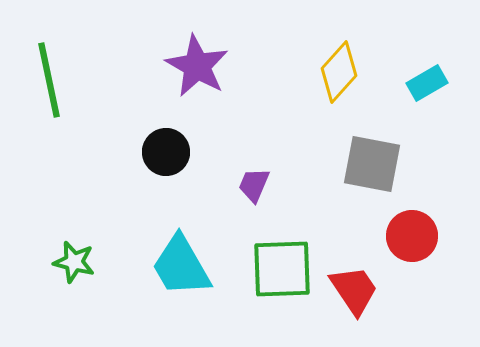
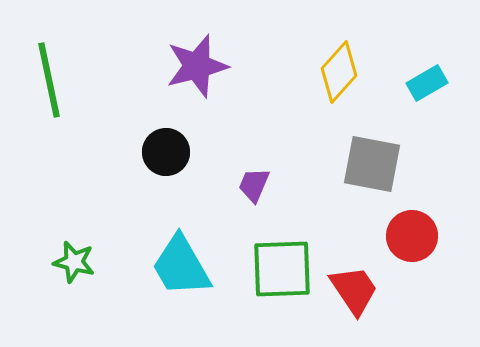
purple star: rotated 28 degrees clockwise
